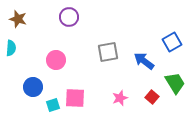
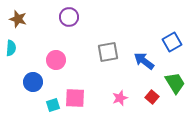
blue circle: moved 5 px up
